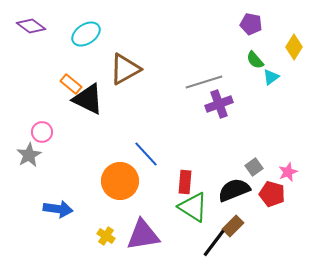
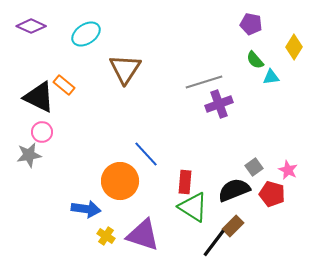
purple diamond: rotated 12 degrees counterclockwise
brown triangle: rotated 28 degrees counterclockwise
cyan triangle: rotated 30 degrees clockwise
orange rectangle: moved 7 px left, 1 px down
black triangle: moved 49 px left, 2 px up
gray star: rotated 20 degrees clockwise
pink star: moved 2 px up; rotated 24 degrees counterclockwise
blue arrow: moved 28 px right
purple triangle: rotated 27 degrees clockwise
